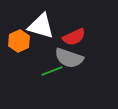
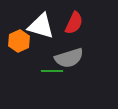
red semicircle: moved 14 px up; rotated 40 degrees counterclockwise
gray semicircle: rotated 36 degrees counterclockwise
green line: rotated 20 degrees clockwise
